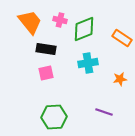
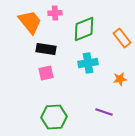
pink cross: moved 5 px left, 7 px up; rotated 16 degrees counterclockwise
orange rectangle: rotated 18 degrees clockwise
